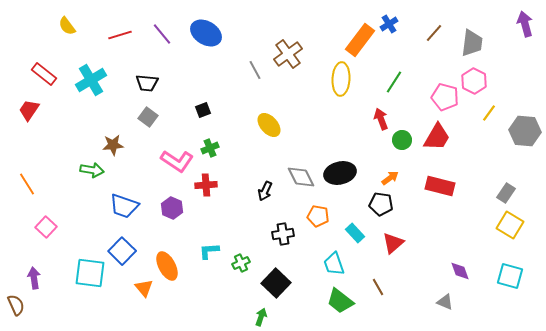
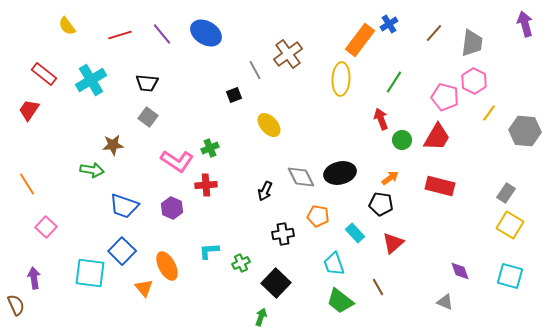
black square at (203, 110): moved 31 px right, 15 px up
